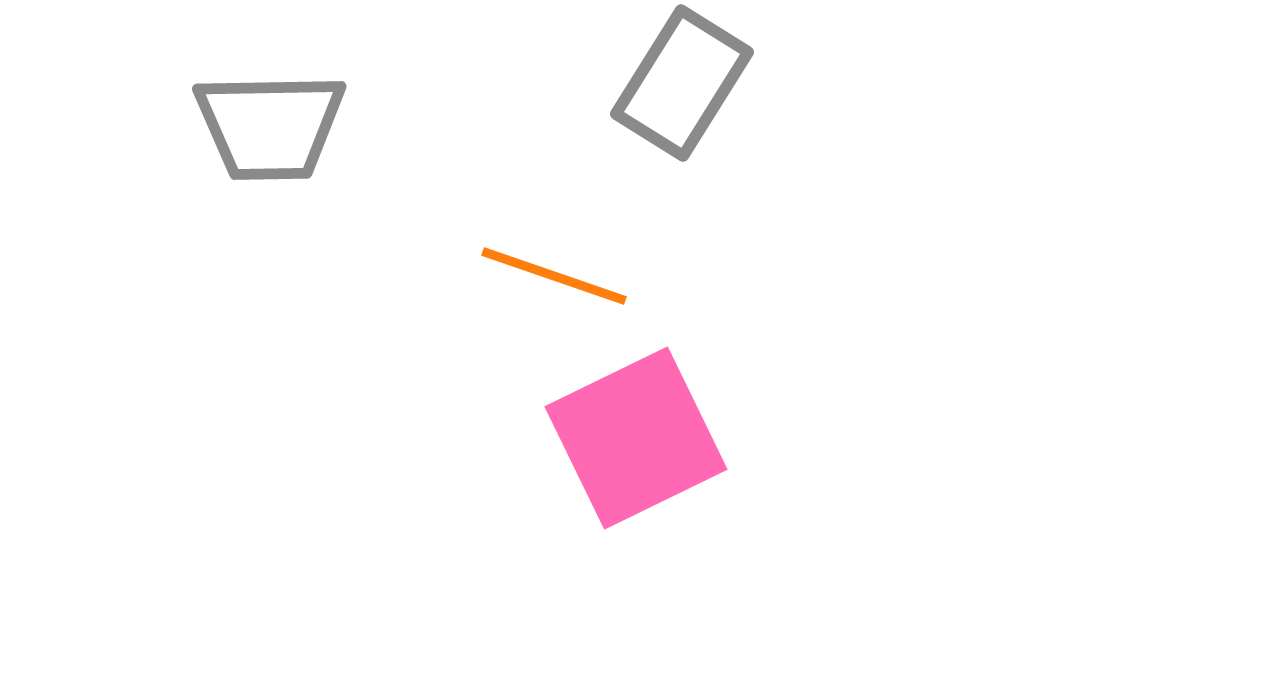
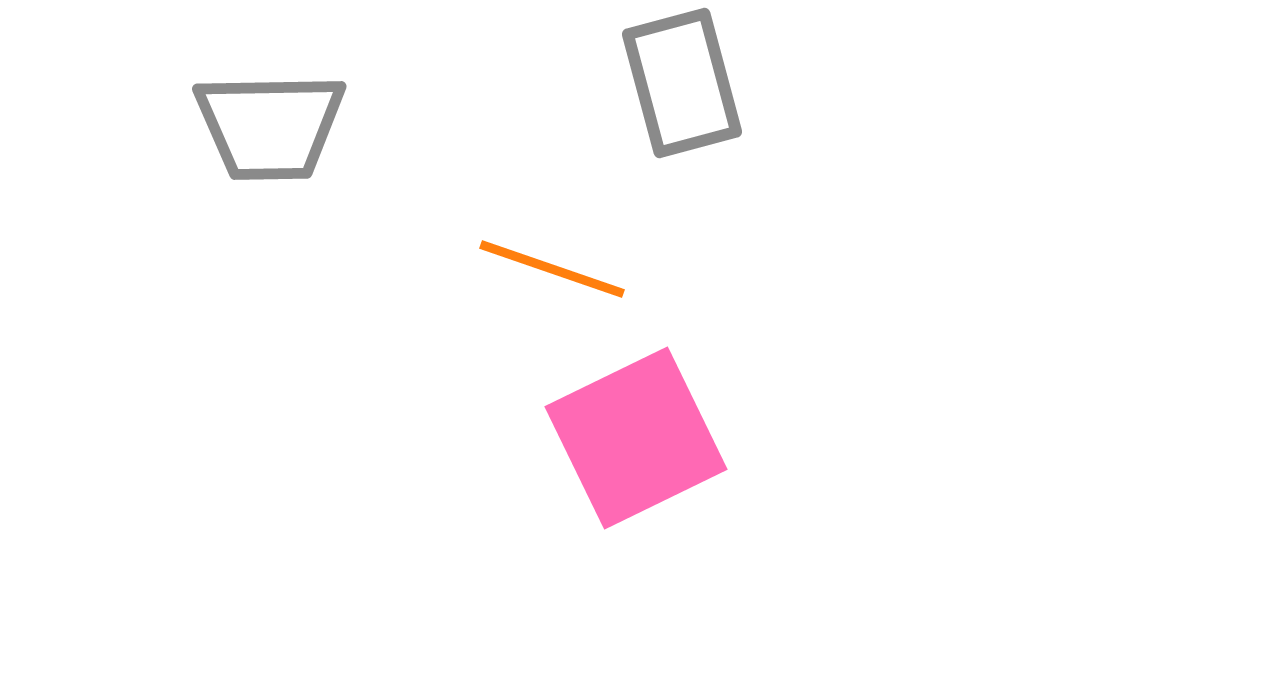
gray rectangle: rotated 47 degrees counterclockwise
orange line: moved 2 px left, 7 px up
